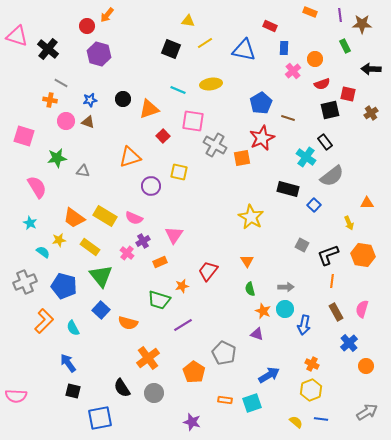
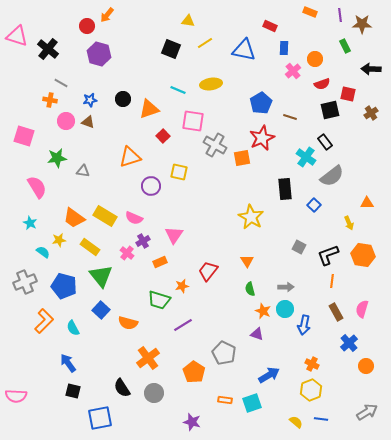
brown line at (288, 118): moved 2 px right, 1 px up
black rectangle at (288, 189): moved 3 px left; rotated 70 degrees clockwise
gray square at (302, 245): moved 3 px left, 2 px down
